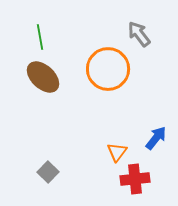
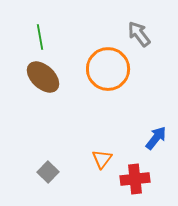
orange triangle: moved 15 px left, 7 px down
